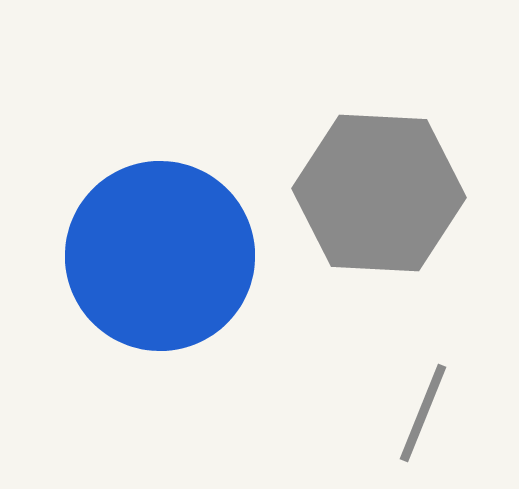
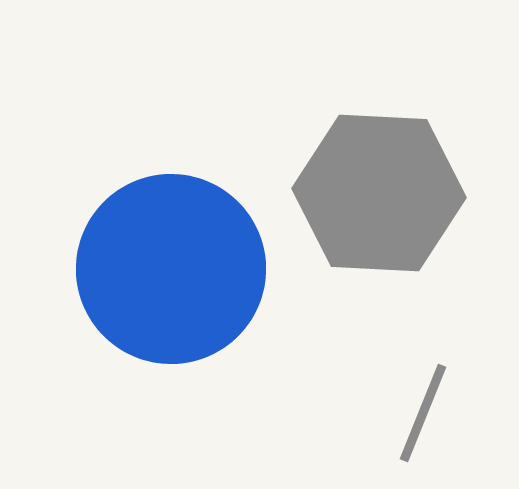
blue circle: moved 11 px right, 13 px down
